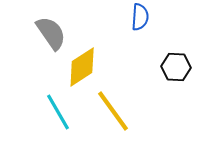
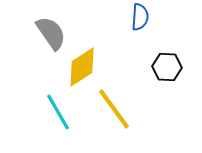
black hexagon: moved 9 px left
yellow line: moved 1 px right, 2 px up
